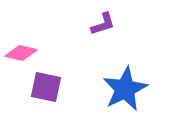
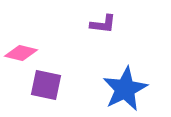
purple L-shape: rotated 24 degrees clockwise
purple square: moved 2 px up
